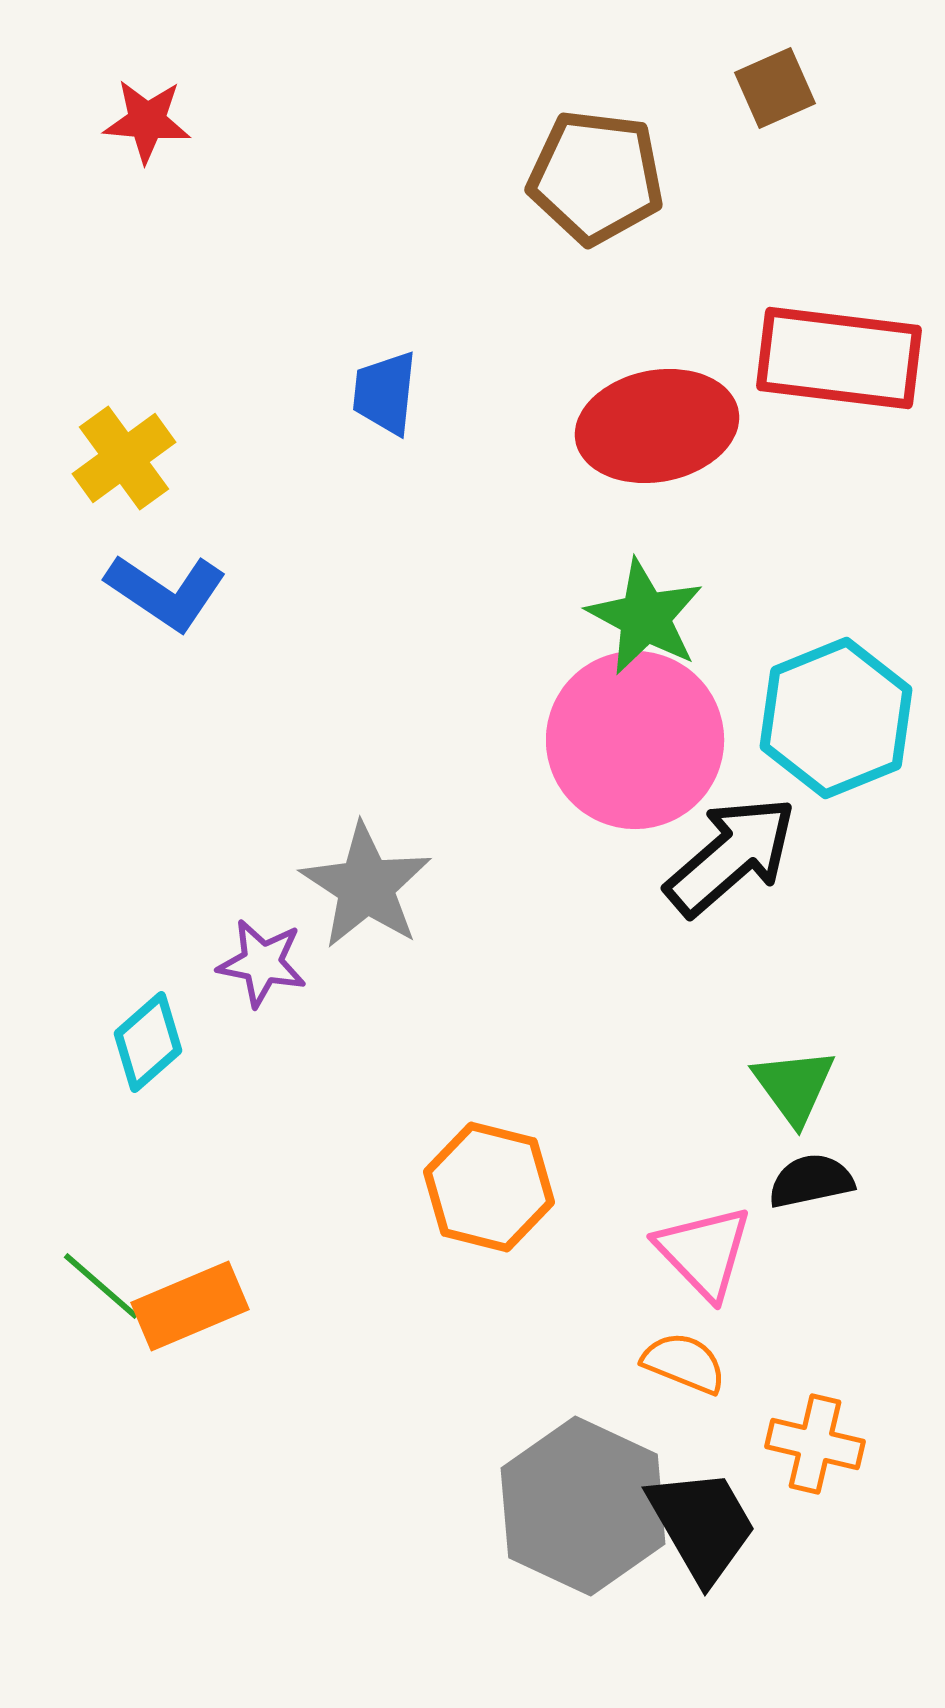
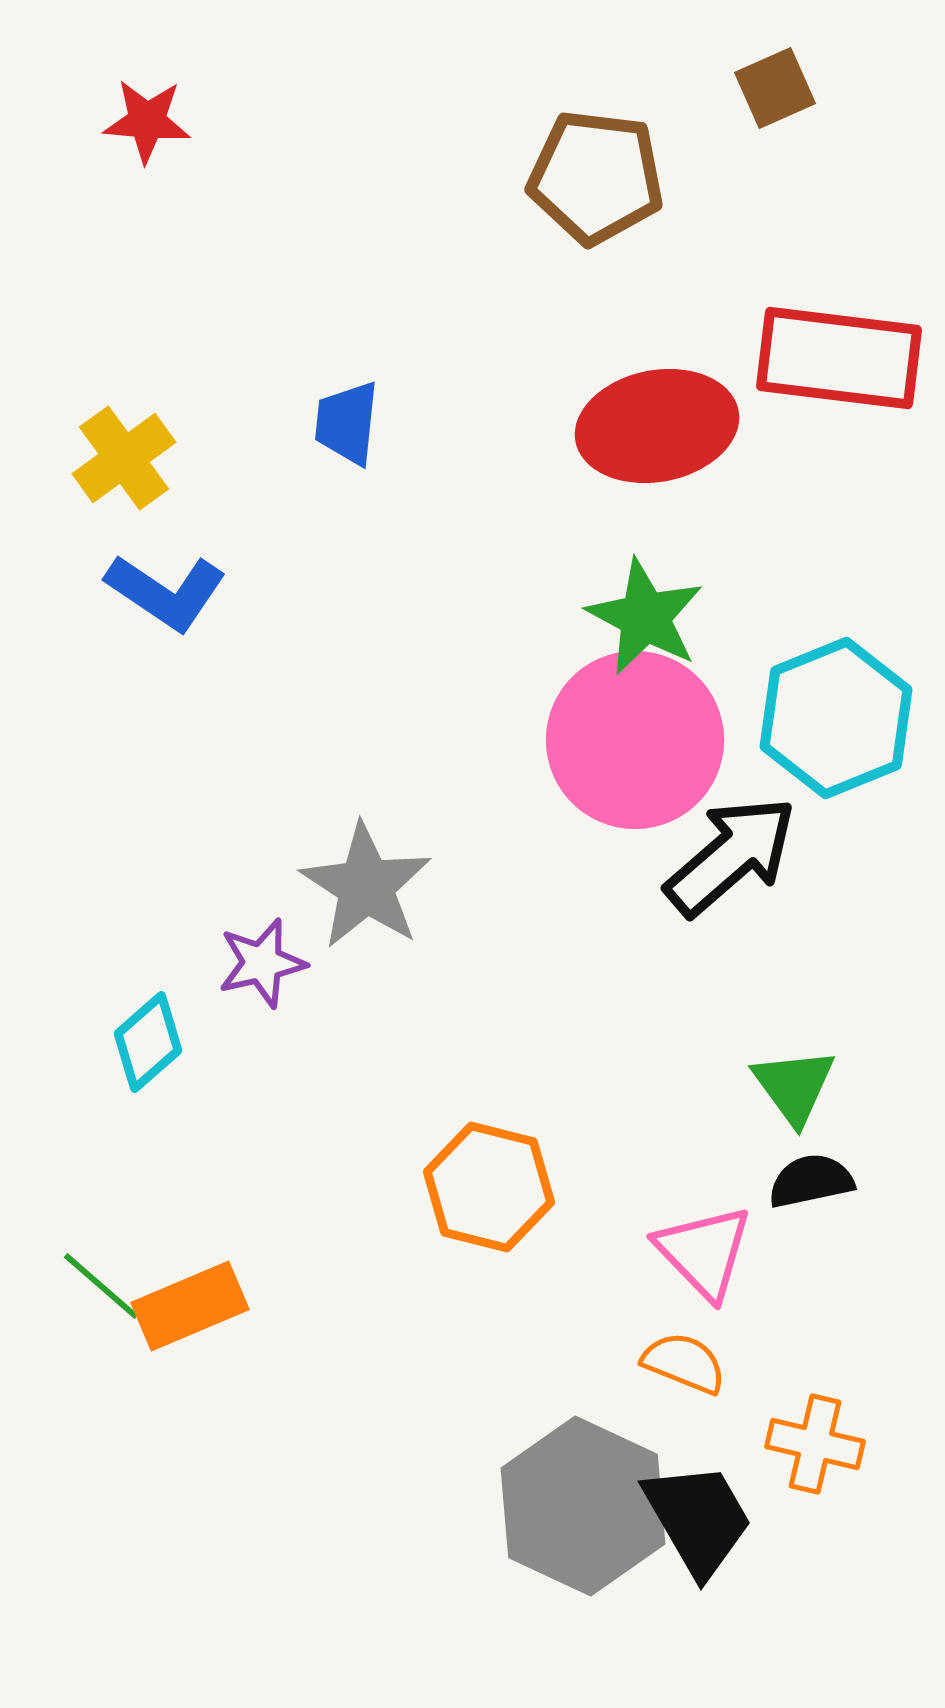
blue trapezoid: moved 38 px left, 30 px down
purple star: rotated 24 degrees counterclockwise
black trapezoid: moved 4 px left, 6 px up
